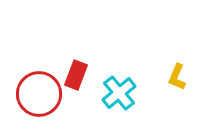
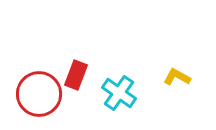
yellow L-shape: rotated 96 degrees clockwise
cyan cross: rotated 16 degrees counterclockwise
